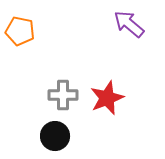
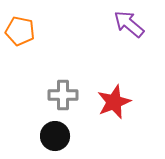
red star: moved 7 px right, 4 px down
